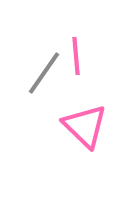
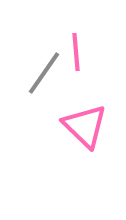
pink line: moved 4 px up
